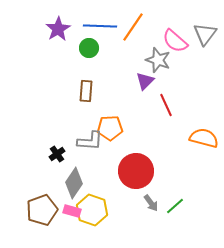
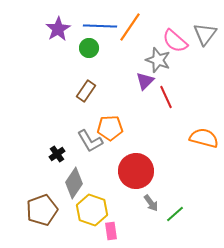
orange line: moved 3 px left
brown rectangle: rotated 30 degrees clockwise
red line: moved 8 px up
gray L-shape: rotated 56 degrees clockwise
green line: moved 8 px down
pink rectangle: moved 39 px right, 20 px down; rotated 66 degrees clockwise
